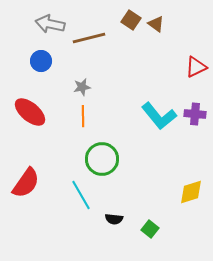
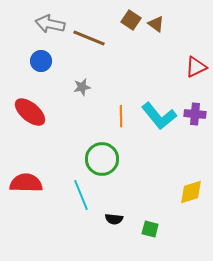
brown line: rotated 36 degrees clockwise
orange line: moved 38 px right
red semicircle: rotated 124 degrees counterclockwise
cyan line: rotated 8 degrees clockwise
green square: rotated 24 degrees counterclockwise
